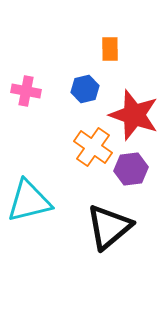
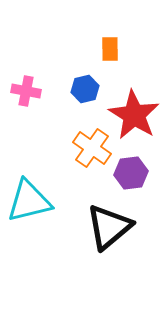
red star: rotated 12 degrees clockwise
orange cross: moved 1 px left, 1 px down
purple hexagon: moved 4 px down
